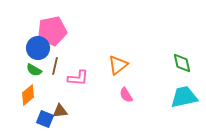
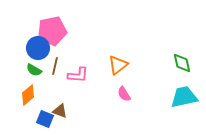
pink L-shape: moved 3 px up
pink semicircle: moved 2 px left, 1 px up
brown triangle: rotated 28 degrees clockwise
